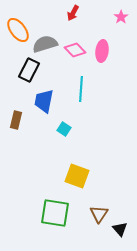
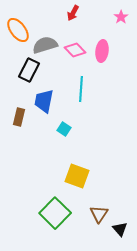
gray semicircle: moved 1 px down
brown rectangle: moved 3 px right, 3 px up
green square: rotated 36 degrees clockwise
